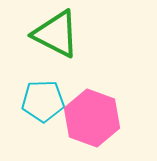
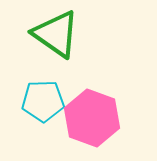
green triangle: rotated 8 degrees clockwise
